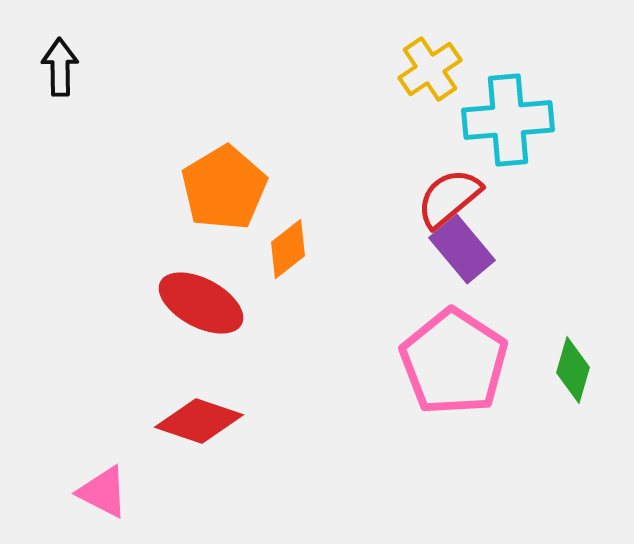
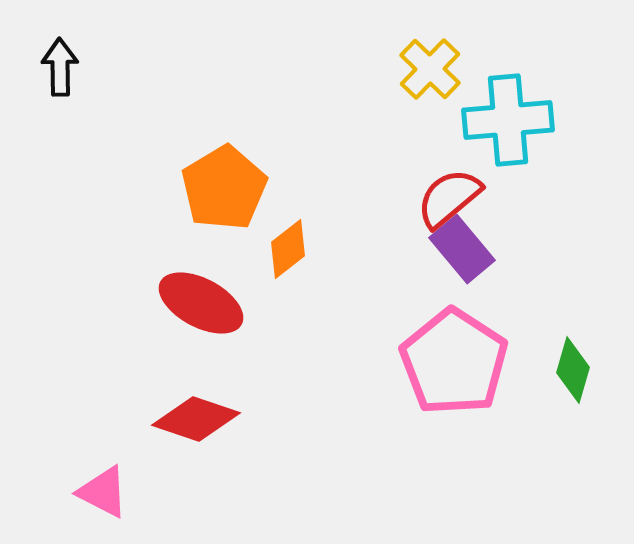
yellow cross: rotated 12 degrees counterclockwise
red diamond: moved 3 px left, 2 px up
